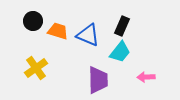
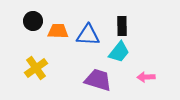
black rectangle: rotated 24 degrees counterclockwise
orange trapezoid: rotated 15 degrees counterclockwise
blue triangle: rotated 20 degrees counterclockwise
cyan trapezoid: moved 1 px left
purple trapezoid: rotated 72 degrees counterclockwise
